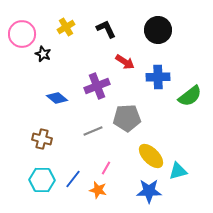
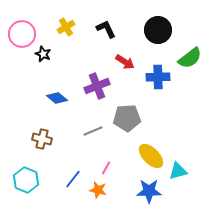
green semicircle: moved 38 px up
cyan hexagon: moved 16 px left; rotated 20 degrees clockwise
